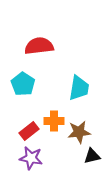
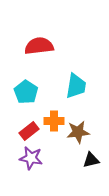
cyan pentagon: moved 3 px right, 8 px down
cyan trapezoid: moved 3 px left, 2 px up
brown star: moved 1 px left
black triangle: moved 1 px left, 4 px down
